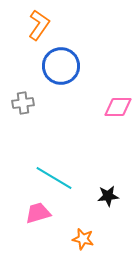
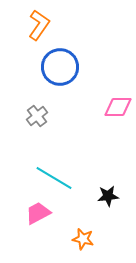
blue circle: moved 1 px left, 1 px down
gray cross: moved 14 px right, 13 px down; rotated 30 degrees counterclockwise
pink trapezoid: rotated 12 degrees counterclockwise
